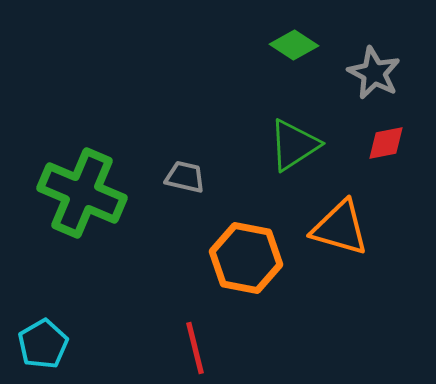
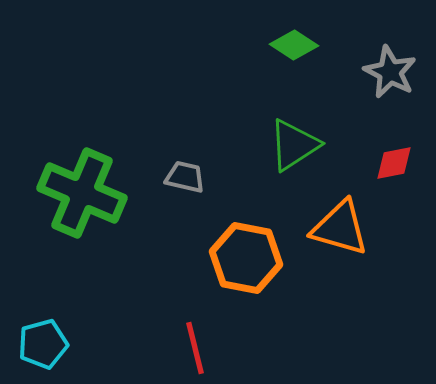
gray star: moved 16 px right, 1 px up
red diamond: moved 8 px right, 20 px down
cyan pentagon: rotated 15 degrees clockwise
